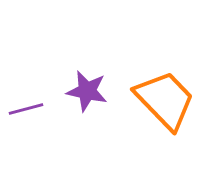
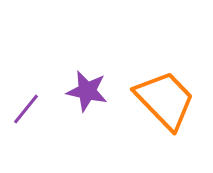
purple line: rotated 36 degrees counterclockwise
